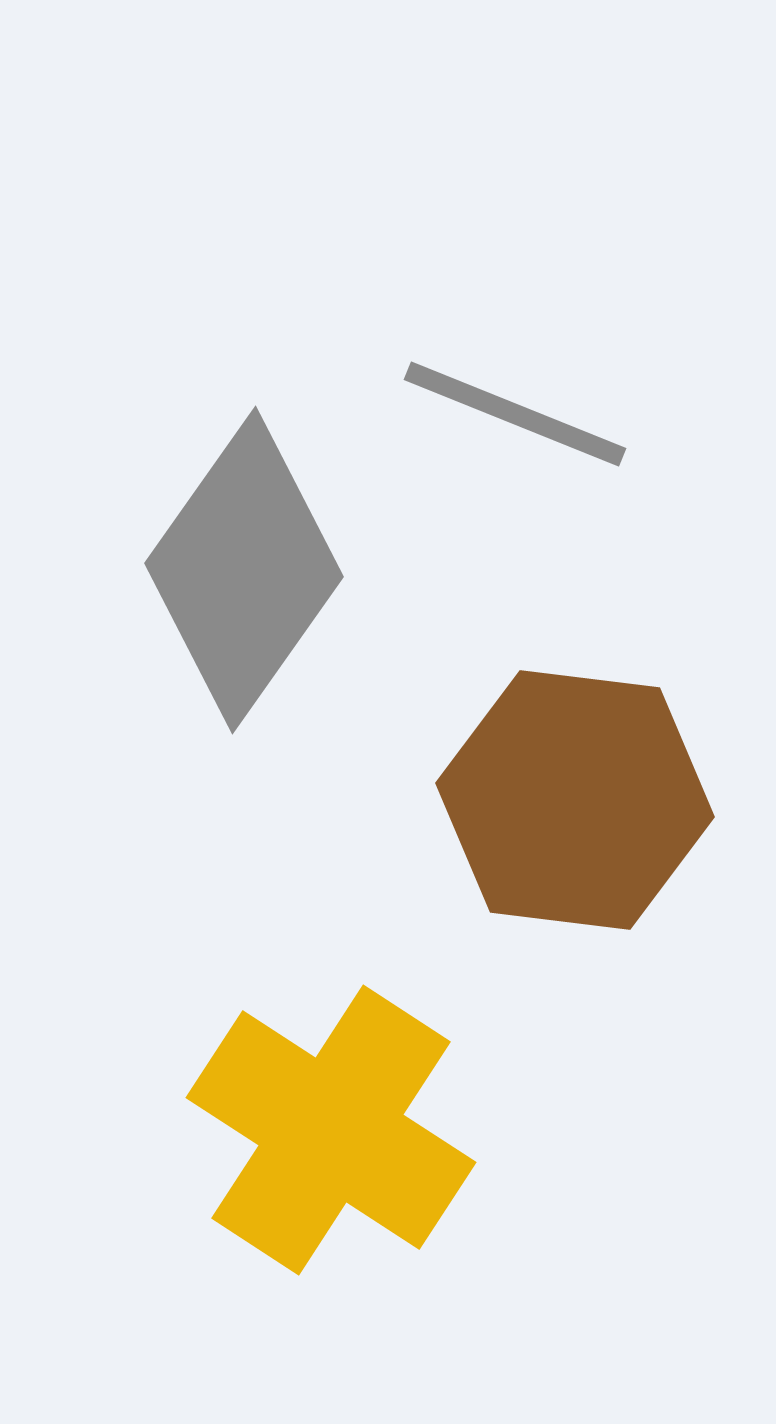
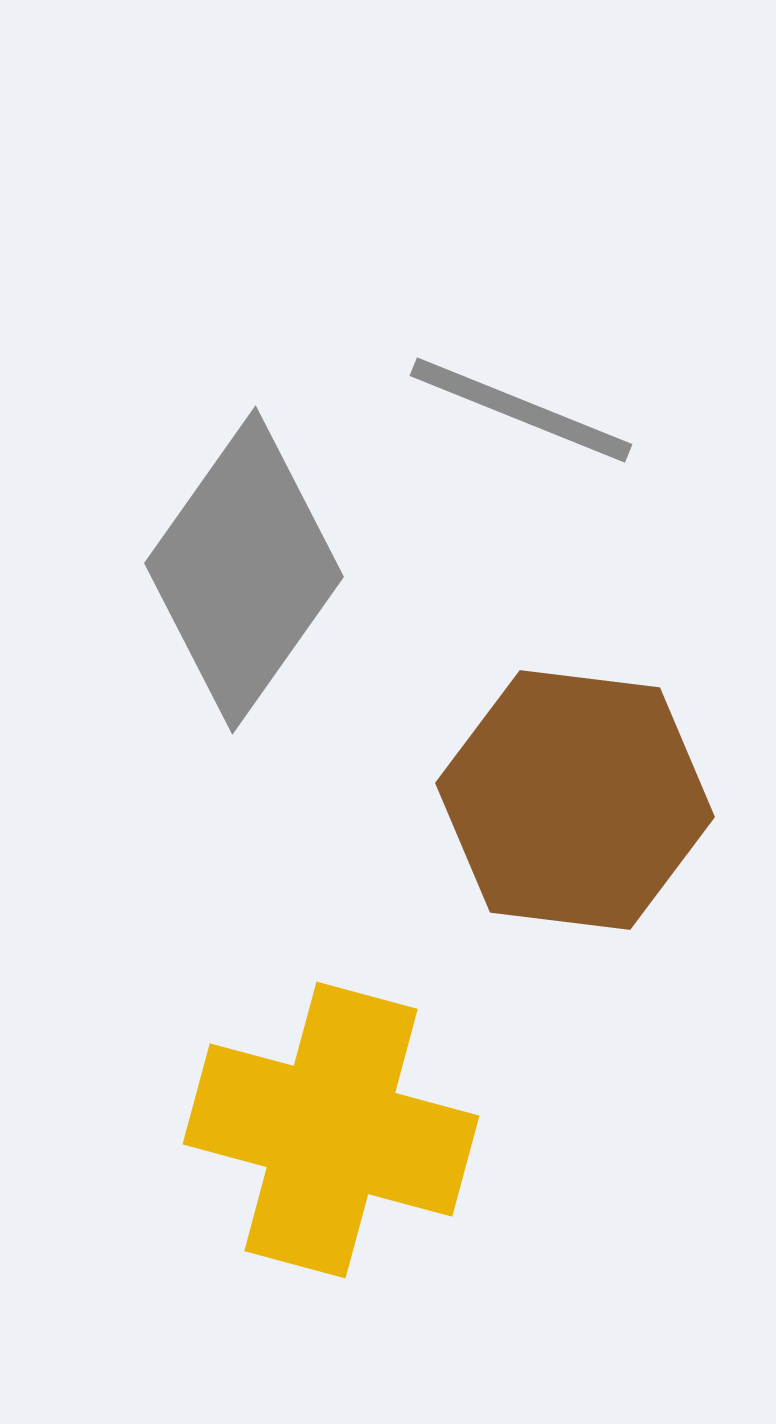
gray line: moved 6 px right, 4 px up
yellow cross: rotated 18 degrees counterclockwise
